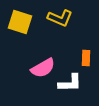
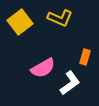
yellow square: rotated 35 degrees clockwise
orange rectangle: moved 1 px left, 1 px up; rotated 14 degrees clockwise
white L-shape: rotated 35 degrees counterclockwise
